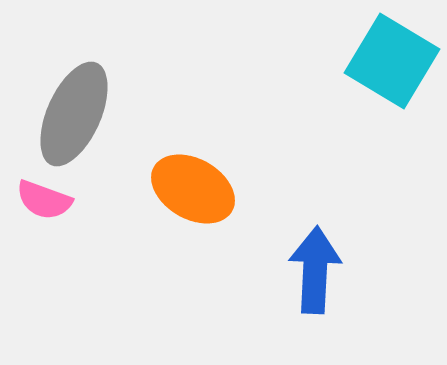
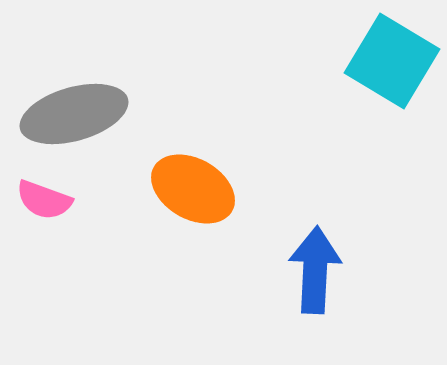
gray ellipse: rotated 50 degrees clockwise
